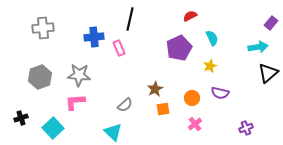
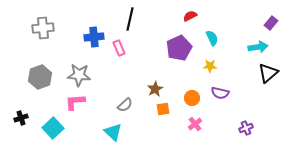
yellow star: rotated 24 degrees clockwise
